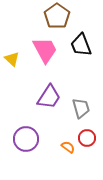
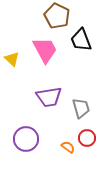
brown pentagon: rotated 10 degrees counterclockwise
black trapezoid: moved 5 px up
purple trapezoid: rotated 48 degrees clockwise
